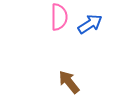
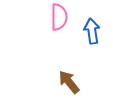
blue arrow: moved 2 px right, 7 px down; rotated 65 degrees counterclockwise
